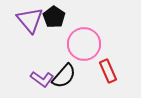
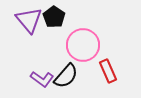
purple triangle: moved 1 px left
pink circle: moved 1 px left, 1 px down
black semicircle: moved 2 px right
